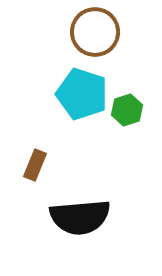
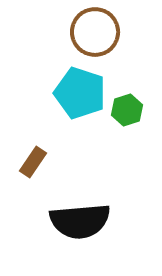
cyan pentagon: moved 2 px left, 1 px up
brown rectangle: moved 2 px left, 3 px up; rotated 12 degrees clockwise
black semicircle: moved 4 px down
